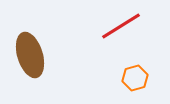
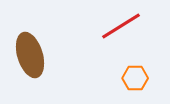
orange hexagon: rotated 15 degrees clockwise
